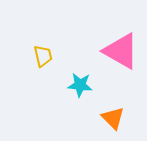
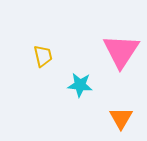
pink triangle: rotated 33 degrees clockwise
orange triangle: moved 8 px right; rotated 15 degrees clockwise
